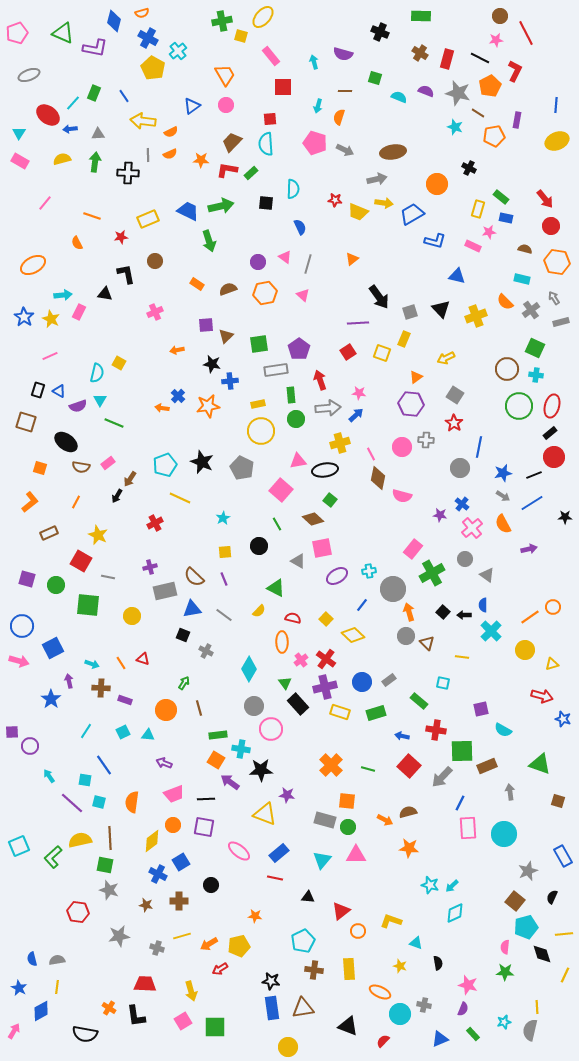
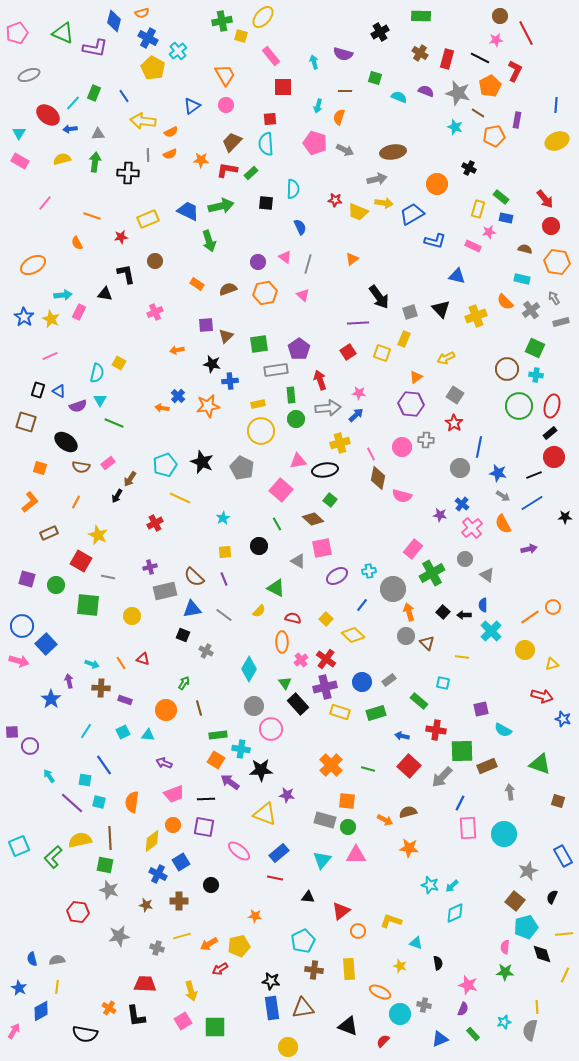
black cross at (380, 32): rotated 36 degrees clockwise
blue star at (503, 473): moved 5 px left; rotated 24 degrees clockwise
blue square at (53, 648): moved 7 px left, 4 px up; rotated 15 degrees counterclockwise
